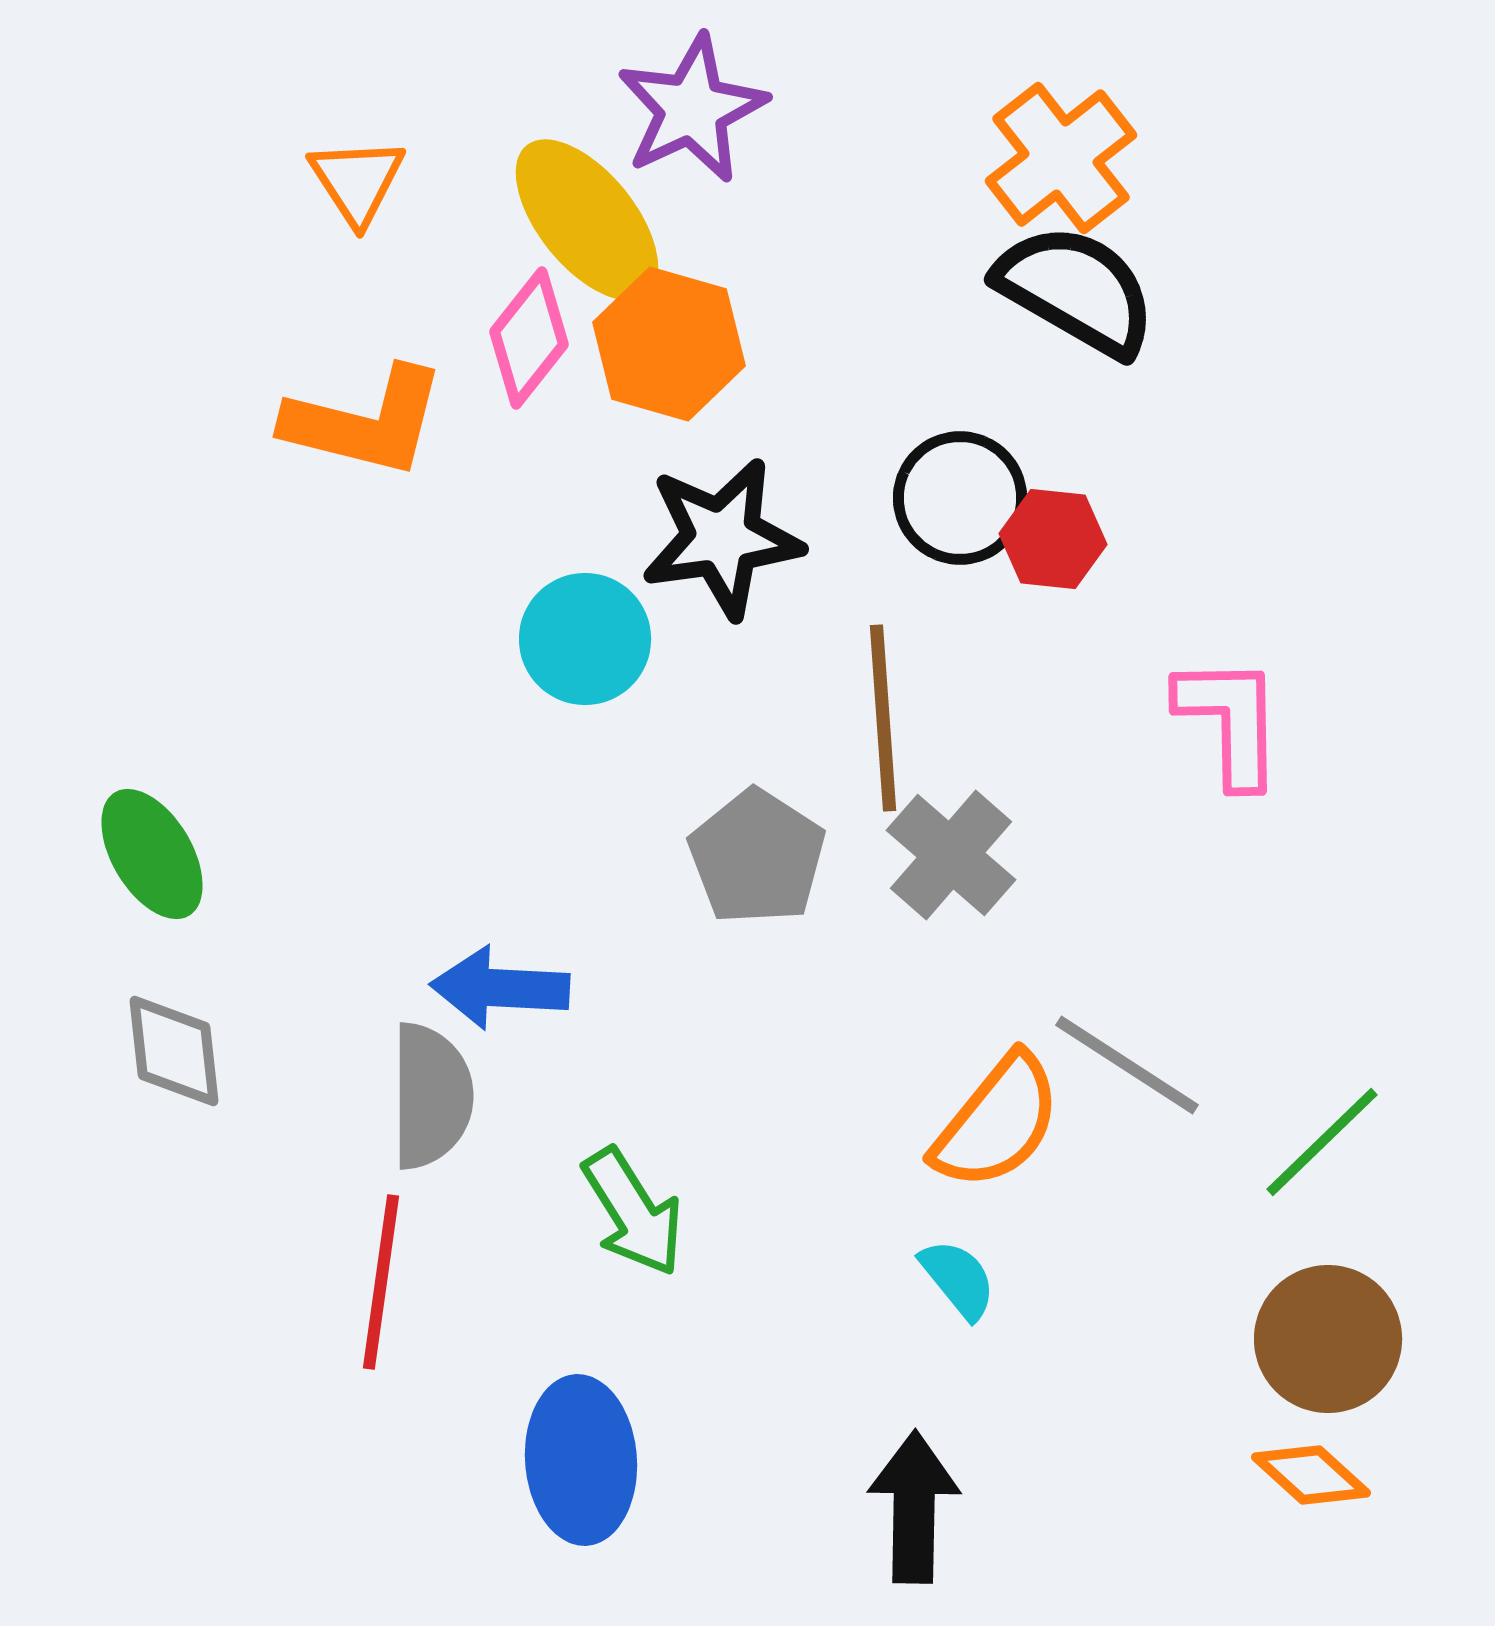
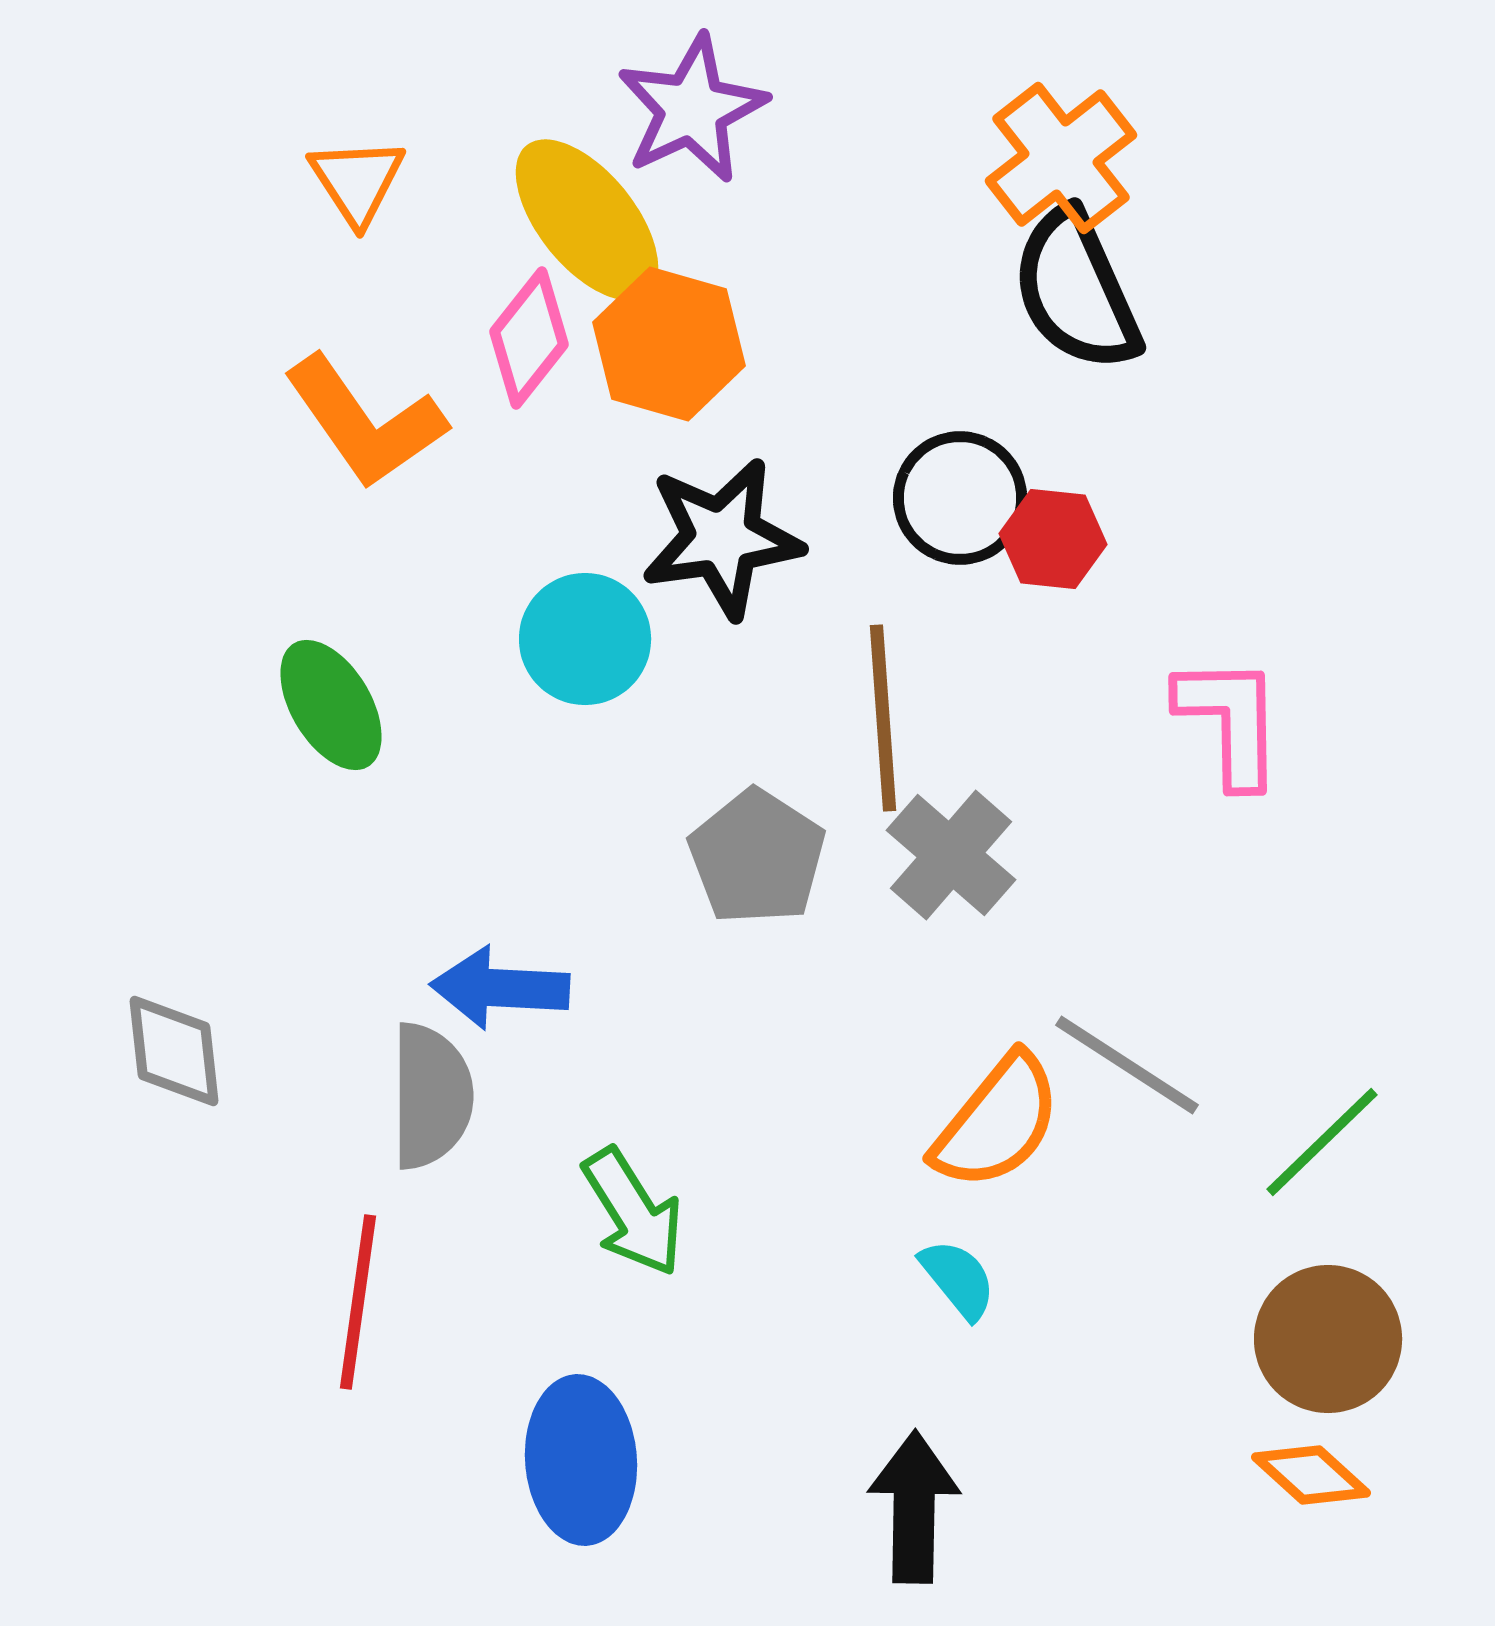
black semicircle: rotated 144 degrees counterclockwise
orange L-shape: rotated 41 degrees clockwise
green ellipse: moved 179 px right, 149 px up
red line: moved 23 px left, 20 px down
